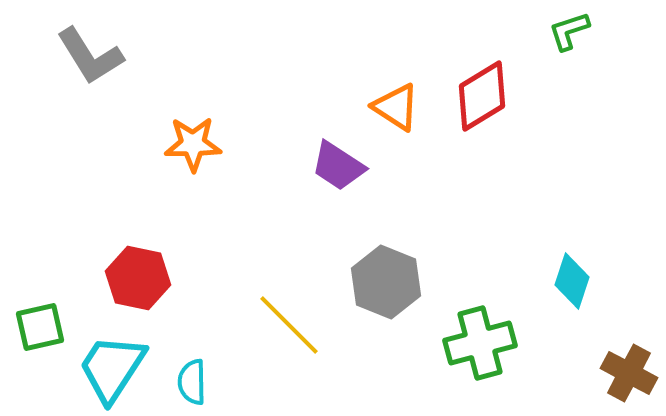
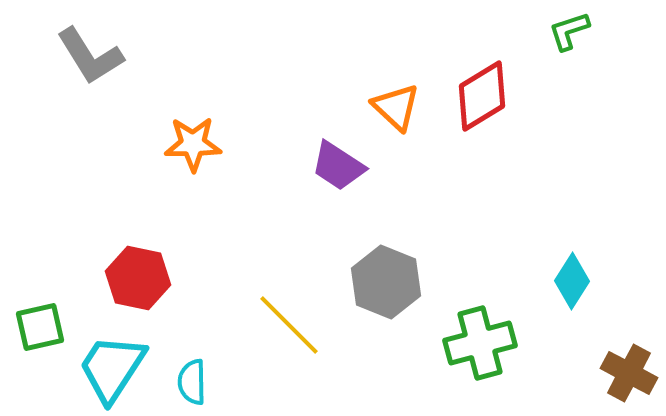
orange triangle: rotated 10 degrees clockwise
cyan diamond: rotated 14 degrees clockwise
